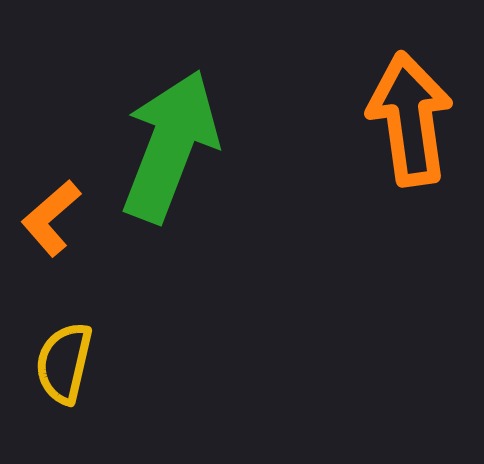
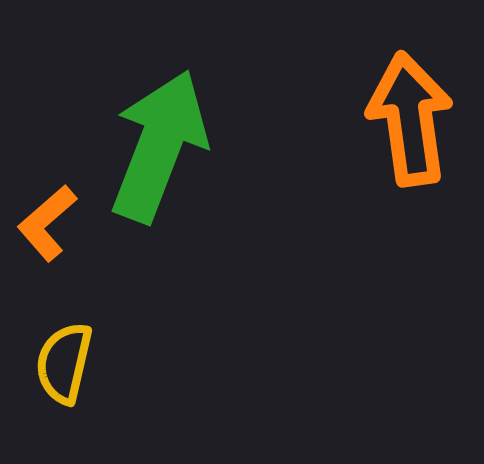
green arrow: moved 11 px left
orange L-shape: moved 4 px left, 5 px down
